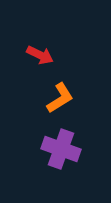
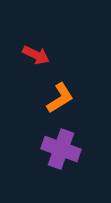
red arrow: moved 4 px left
